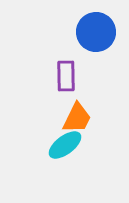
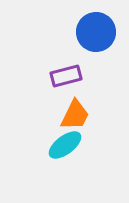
purple rectangle: rotated 76 degrees clockwise
orange trapezoid: moved 2 px left, 3 px up
